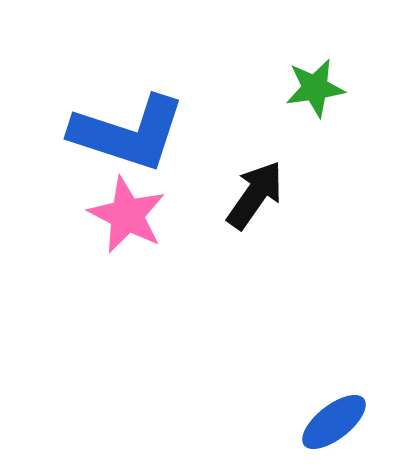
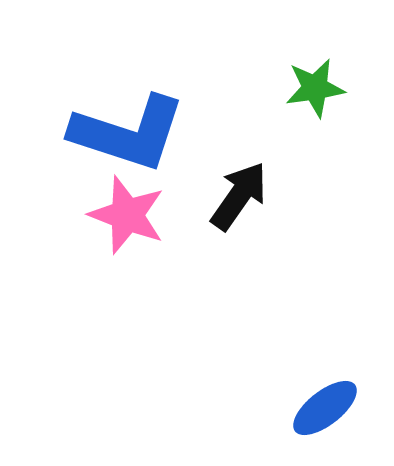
black arrow: moved 16 px left, 1 px down
pink star: rotated 6 degrees counterclockwise
blue ellipse: moved 9 px left, 14 px up
